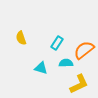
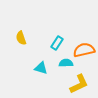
orange semicircle: rotated 25 degrees clockwise
